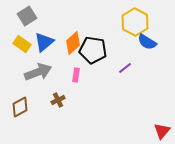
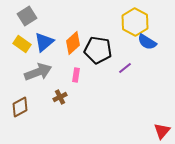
black pentagon: moved 5 px right
brown cross: moved 2 px right, 3 px up
